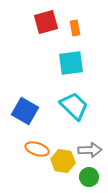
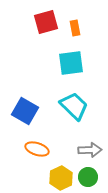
yellow hexagon: moved 2 px left, 17 px down; rotated 25 degrees clockwise
green circle: moved 1 px left
